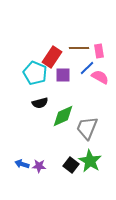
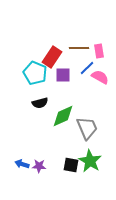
gray trapezoid: rotated 135 degrees clockwise
black square: rotated 28 degrees counterclockwise
